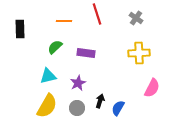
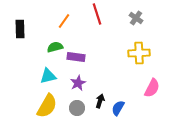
orange line: rotated 56 degrees counterclockwise
green semicircle: rotated 28 degrees clockwise
purple rectangle: moved 10 px left, 4 px down
